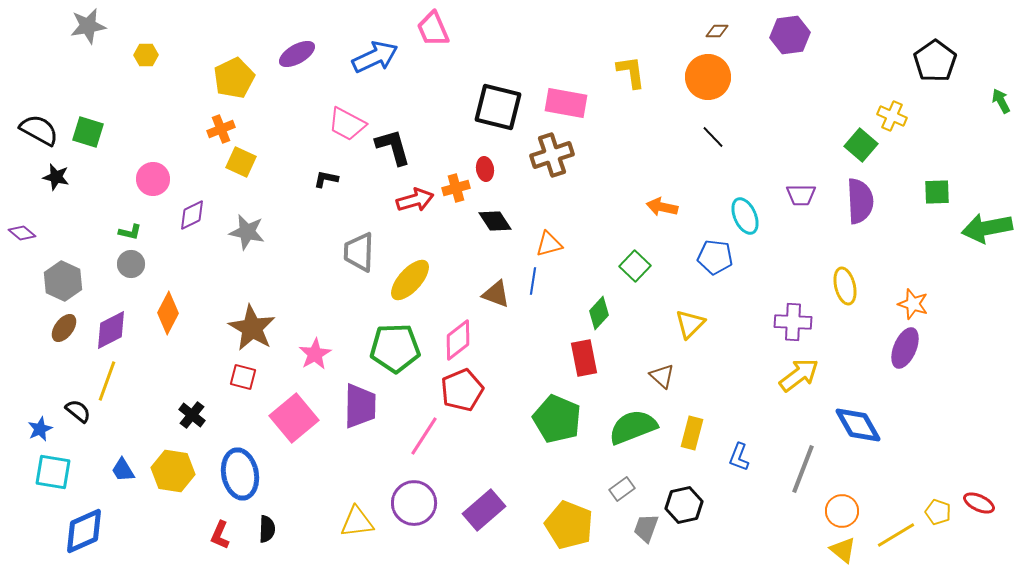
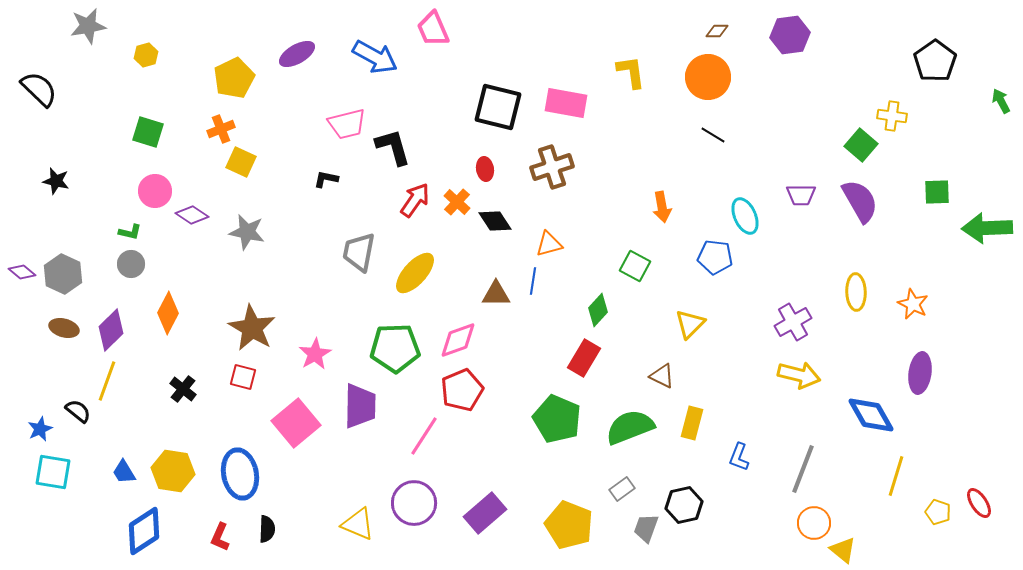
yellow hexagon at (146, 55): rotated 15 degrees counterclockwise
blue arrow at (375, 57): rotated 54 degrees clockwise
yellow cross at (892, 116): rotated 16 degrees counterclockwise
pink trapezoid at (347, 124): rotated 42 degrees counterclockwise
black semicircle at (39, 130): moved 41 px up; rotated 15 degrees clockwise
green square at (88, 132): moved 60 px right
black line at (713, 137): moved 2 px up; rotated 15 degrees counterclockwise
brown cross at (552, 155): moved 12 px down
black star at (56, 177): moved 4 px down
pink circle at (153, 179): moved 2 px right, 12 px down
orange cross at (456, 188): moved 1 px right, 14 px down; rotated 32 degrees counterclockwise
red arrow at (415, 200): rotated 39 degrees counterclockwise
purple semicircle at (860, 201): rotated 27 degrees counterclockwise
orange arrow at (662, 207): rotated 112 degrees counterclockwise
purple diamond at (192, 215): rotated 60 degrees clockwise
green arrow at (987, 228): rotated 9 degrees clockwise
purple diamond at (22, 233): moved 39 px down
gray trapezoid at (359, 252): rotated 9 degrees clockwise
green square at (635, 266): rotated 16 degrees counterclockwise
yellow ellipse at (410, 280): moved 5 px right, 7 px up
gray hexagon at (63, 281): moved 7 px up
yellow ellipse at (845, 286): moved 11 px right, 6 px down; rotated 12 degrees clockwise
brown triangle at (496, 294): rotated 20 degrees counterclockwise
orange star at (913, 304): rotated 8 degrees clockwise
green diamond at (599, 313): moved 1 px left, 3 px up
purple cross at (793, 322): rotated 33 degrees counterclockwise
brown ellipse at (64, 328): rotated 68 degrees clockwise
purple diamond at (111, 330): rotated 18 degrees counterclockwise
pink diamond at (458, 340): rotated 18 degrees clockwise
purple ellipse at (905, 348): moved 15 px right, 25 px down; rotated 15 degrees counterclockwise
red rectangle at (584, 358): rotated 42 degrees clockwise
yellow arrow at (799, 375): rotated 51 degrees clockwise
brown triangle at (662, 376): rotated 16 degrees counterclockwise
black cross at (192, 415): moved 9 px left, 26 px up
pink square at (294, 418): moved 2 px right, 5 px down
blue diamond at (858, 425): moved 13 px right, 10 px up
green semicircle at (633, 427): moved 3 px left
yellow rectangle at (692, 433): moved 10 px up
blue trapezoid at (123, 470): moved 1 px right, 2 px down
red ellipse at (979, 503): rotated 32 degrees clockwise
purple rectangle at (484, 510): moved 1 px right, 3 px down
orange circle at (842, 511): moved 28 px left, 12 px down
yellow triangle at (357, 522): moved 1 px right, 2 px down; rotated 30 degrees clockwise
blue diamond at (84, 531): moved 60 px right; rotated 9 degrees counterclockwise
red L-shape at (220, 535): moved 2 px down
yellow line at (896, 535): moved 59 px up; rotated 42 degrees counterclockwise
